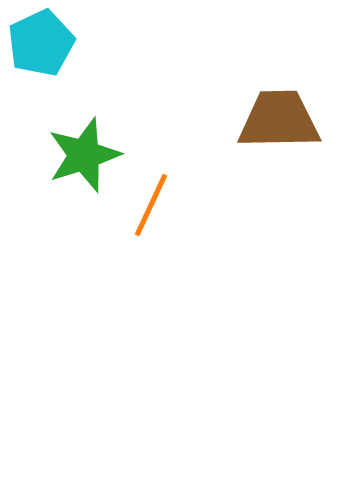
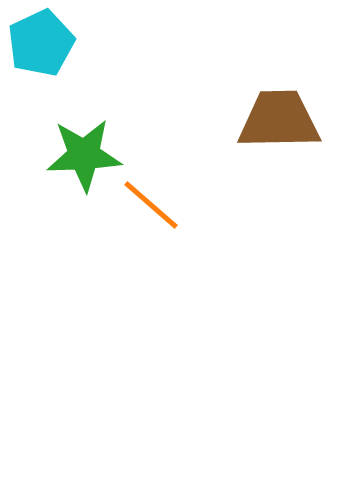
green star: rotated 16 degrees clockwise
orange line: rotated 74 degrees counterclockwise
